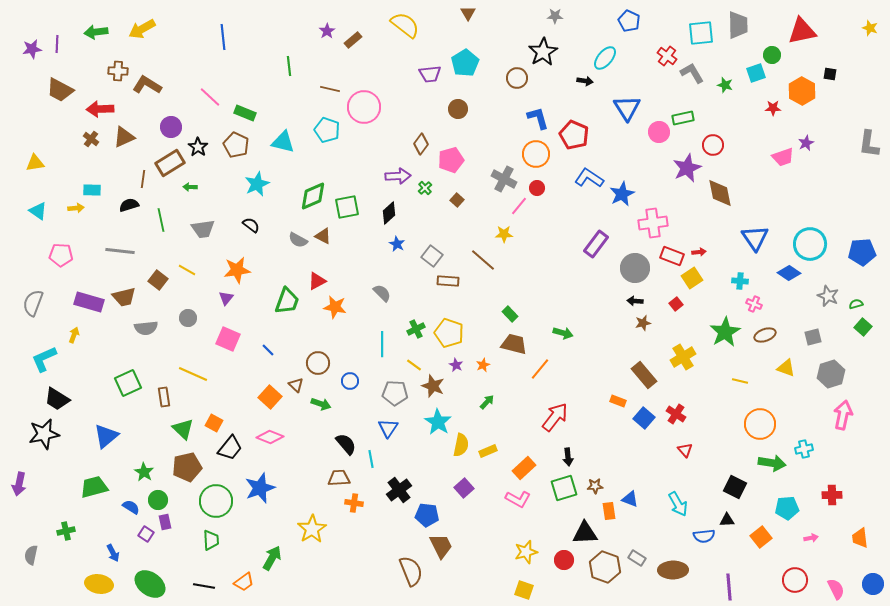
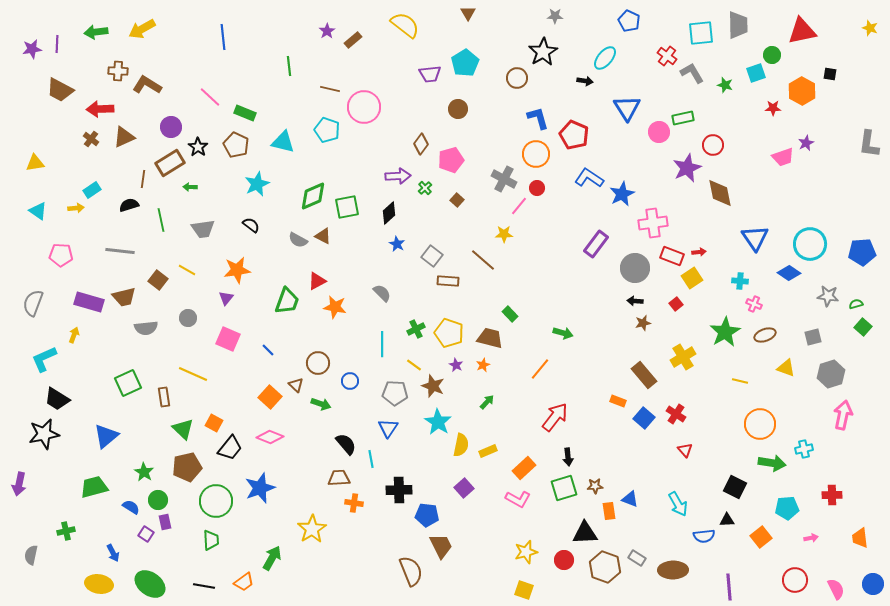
cyan rectangle at (92, 190): rotated 36 degrees counterclockwise
gray star at (828, 296): rotated 15 degrees counterclockwise
brown trapezoid at (514, 344): moved 24 px left, 6 px up
black cross at (399, 490): rotated 35 degrees clockwise
